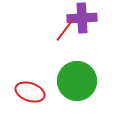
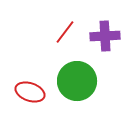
purple cross: moved 23 px right, 18 px down
red line: moved 2 px down
